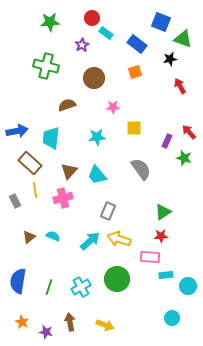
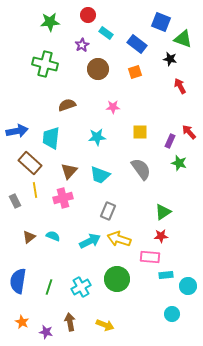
red circle at (92, 18): moved 4 px left, 3 px up
black star at (170, 59): rotated 24 degrees clockwise
green cross at (46, 66): moved 1 px left, 2 px up
brown circle at (94, 78): moved 4 px right, 9 px up
yellow square at (134, 128): moved 6 px right, 4 px down
purple rectangle at (167, 141): moved 3 px right
green star at (184, 158): moved 5 px left, 5 px down
cyan trapezoid at (97, 175): moved 3 px right; rotated 30 degrees counterclockwise
cyan arrow at (90, 241): rotated 15 degrees clockwise
cyan circle at (172, 318): moved 4 px up
